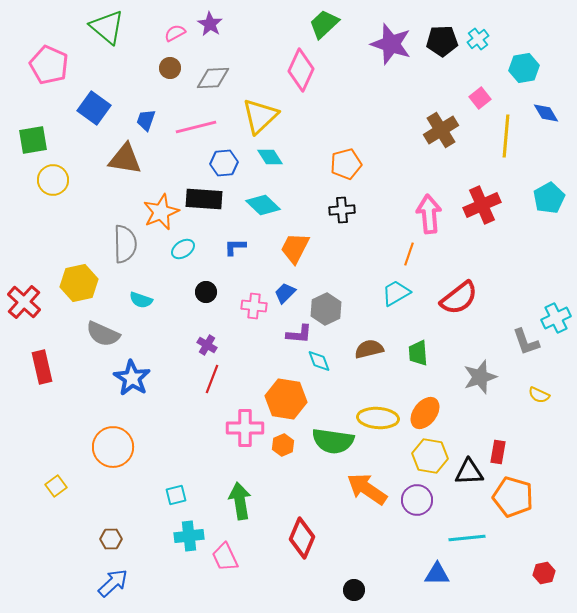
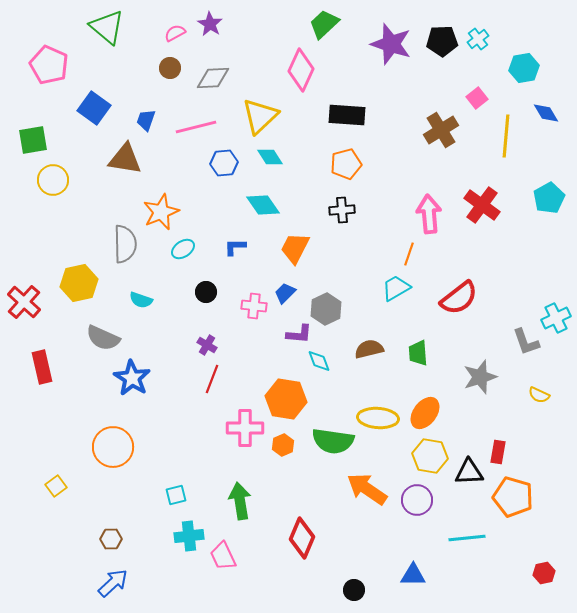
pink square at (480, 98): moved 3 px left
black rectangle at (204, 199): moved 143 px right, 84 px up
cyan diamond at (263, 205): rotated 12 degrees clockwise
red cross at (482, 205): rotated 30 degrees counterclockwise
cyan trapezoid at (396, 293): moved 5 px up
gray semicircle at (103, 334): moved 4 px down
pink trapezoid at (225, 557): moved 2 px left, 1 px up
blue triangle at (437, 574): moved 24 px left, 1 px down
